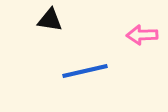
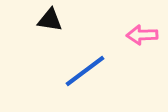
blue line: rotated 24 degrees counterclockwise
